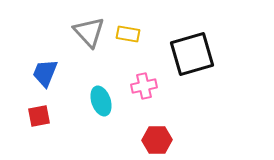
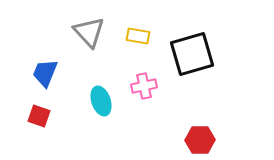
yellow rectangle: moved 10 px right, 2 px down
red square: rotated 30 degrees clockwise
red hexagon: moved 43 px right
